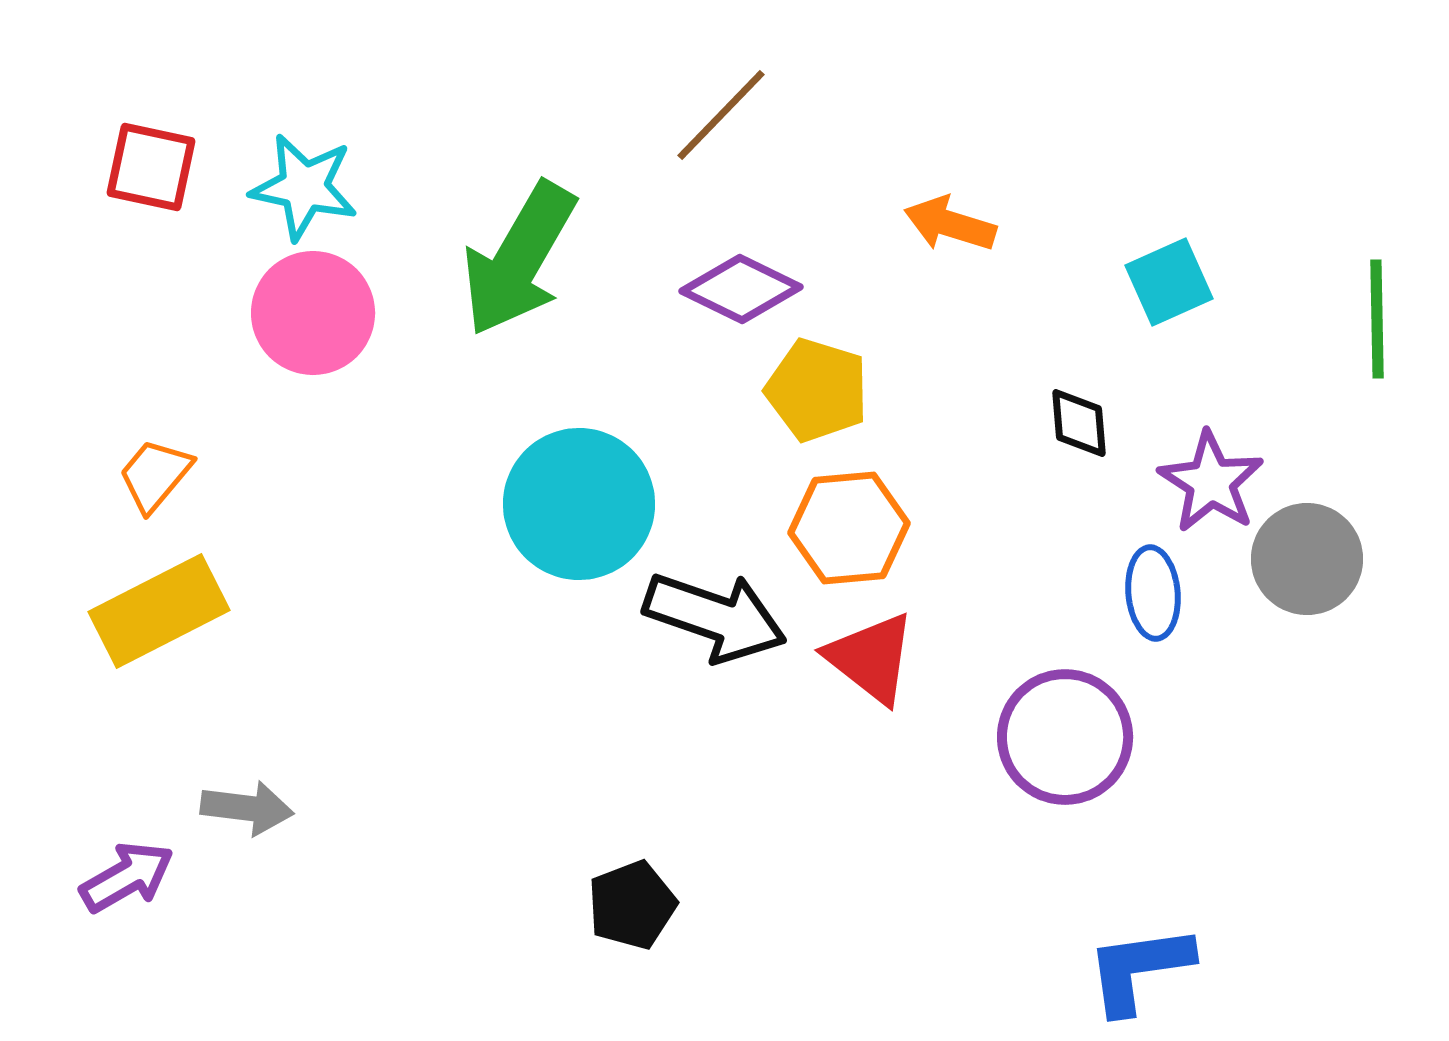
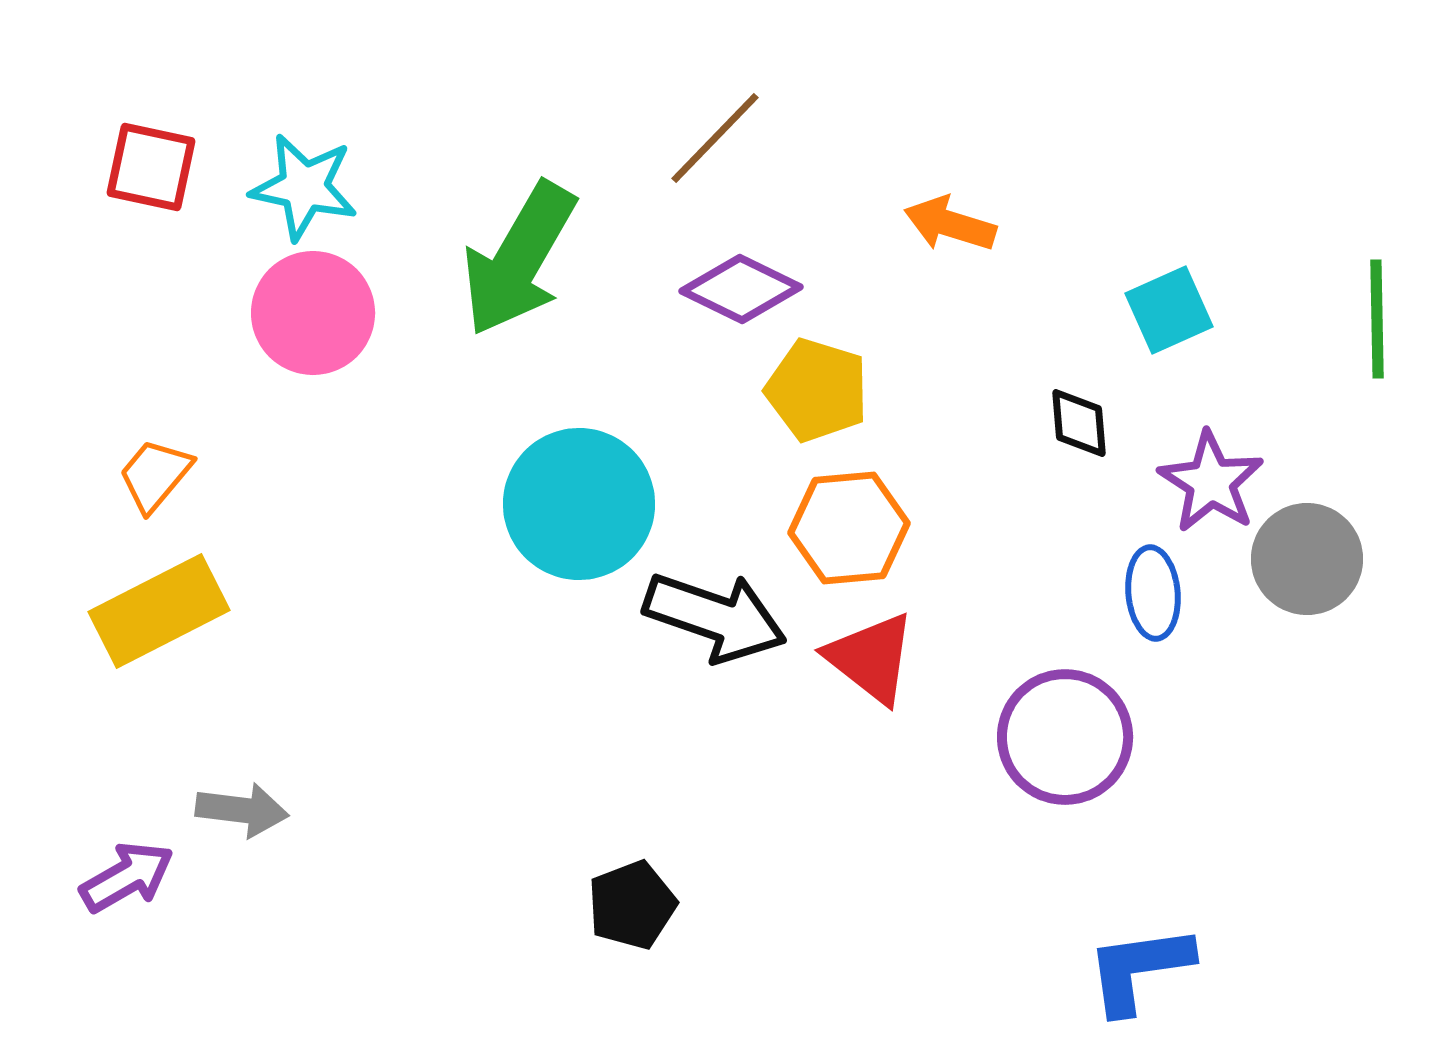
brown line: moved 6 px left, 23 px down
cyan square: moved 28 px down
gray arrow: moved 5 px left, 2 px down
